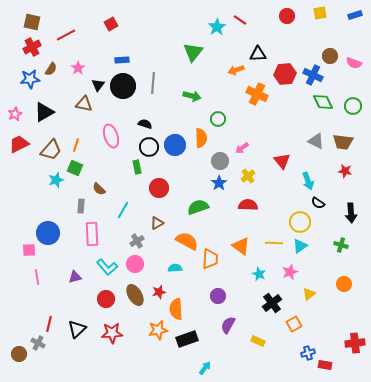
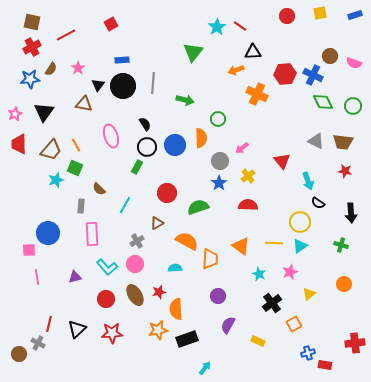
red line at (240, 20): moved 6 px down
black triangle at (258, 54): moved 5 px left, 2 px up
green arrow at (192, 96): moved 7 px left, 4 px down
black triangle at (44, 112): rotated 25 degrees counterclockwise
black semicircle at (145, 124): rotated 40 degrees clockwise
red trapezoid at (19, 144): rotated 65 degrees counterclockwise
orange line at (76, 145): rotated 48 degrees counterclockwise
black circle at (149, 147): moved 2 px left
green rectangle at (137, 167): rotated 40 degrees clockwise
red circle at (159, 188): moved 8 px right, 5 px down
cyan line at (123, 210): moved 2 px right, 5 px up
